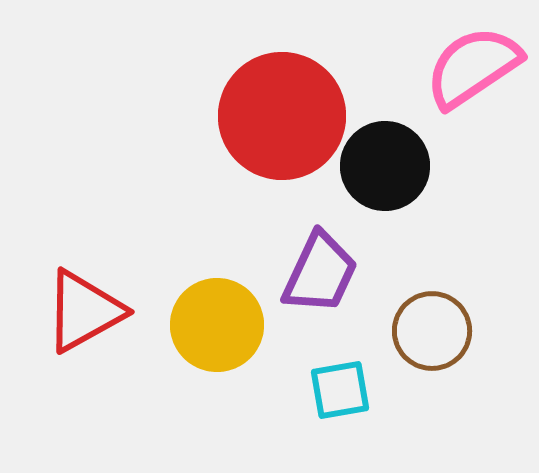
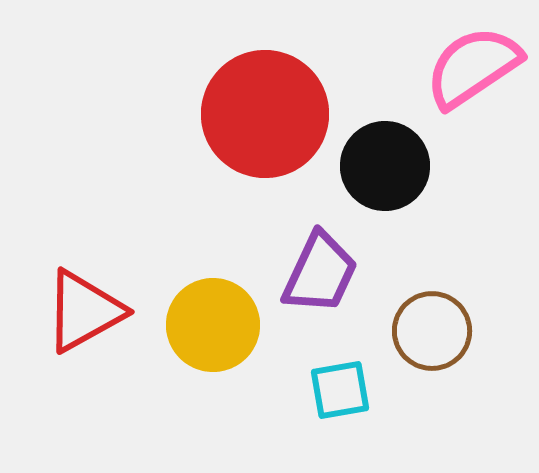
red circle: moved 17 px left, 2 px up
yellow circle: moved 4 px left
